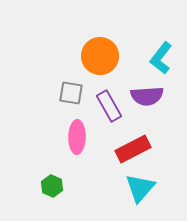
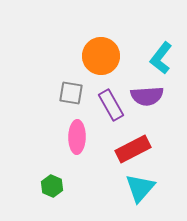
orange circle: moved 1 px right
purple rectangle: moved 2 px right, 1 px up
